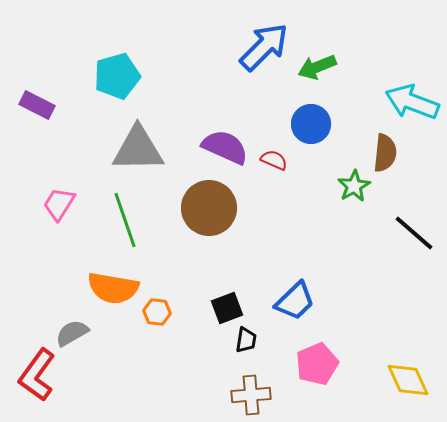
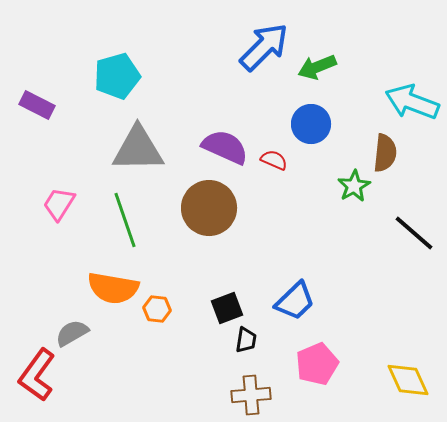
orange hexagon: moved 3 px up
